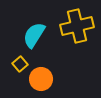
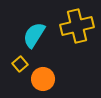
orange circle: moved 2 px right
